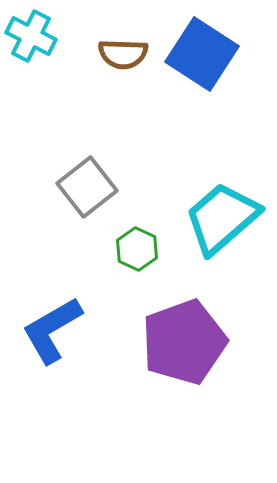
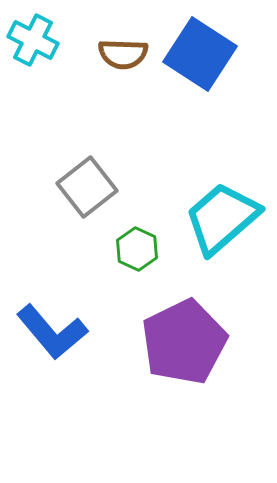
cyan cross: moved 2 px right, 4 px down
blue square: moved 2 px left
blue L-shape: moved 2 px down; rotated 100 degrees counterclockwise
purple pentagon: rotated 6 degrees counterclockwise
